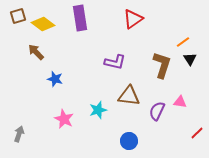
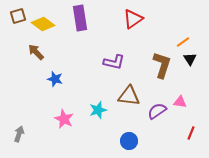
purple L-shape: moved 1 px left
purple semicircle: rotated 30 degrees clockwise
red line: moved 6 px left; rotated 24 degrees counterclockwise
